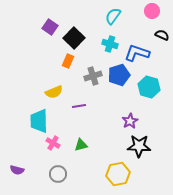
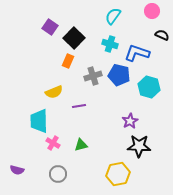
blue pentagon: rotated 30 degrees clockwise
